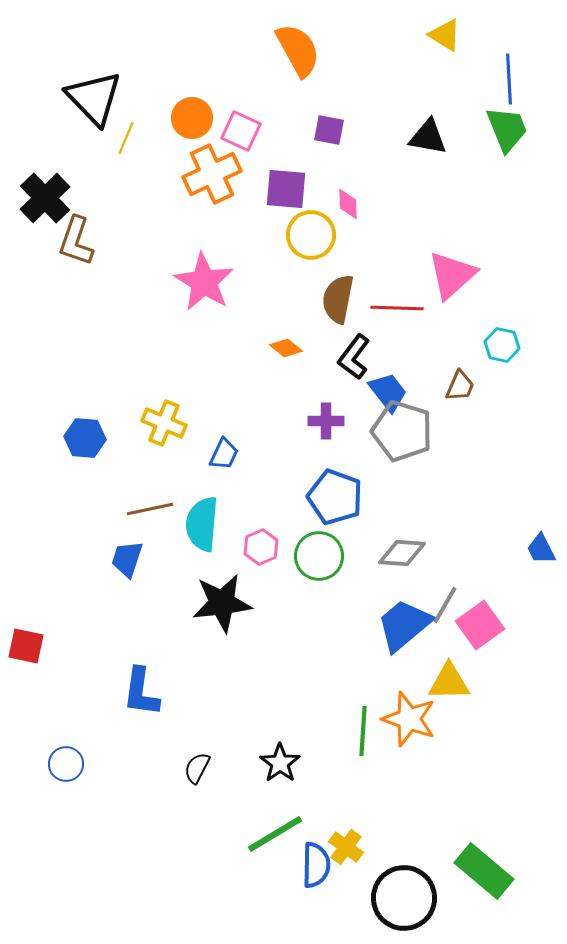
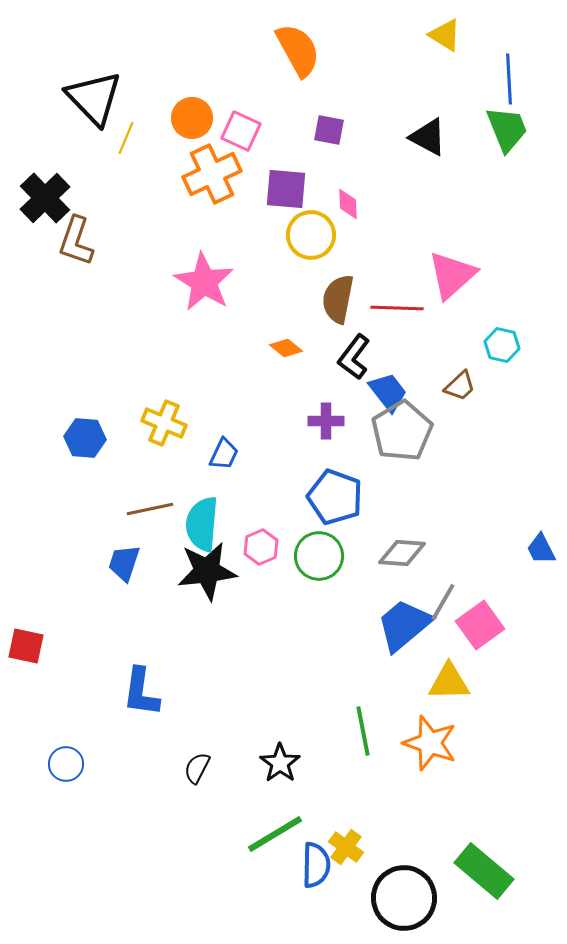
black triangle at (428, 137): rotated 18 degrees clockwise
brown trapezoid at (460, 386): rotated 24 degrees clockwise
gray pentagon at (402, 431): rotated 24 degrees clockwise
blue trapezoid at (127, 559): moved 3 px left, 4 px down
black star at (222, 603): moved 15 px left, 32 px up
gray line at (445, 605): moved 2 px left, 3 px up
orange star at (409, 719): moved 21 px right, 24 px down
green line at (363, 731): rotated 15 degrees counterclockwise
